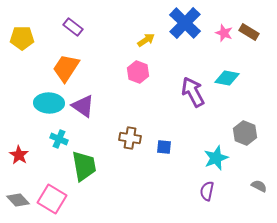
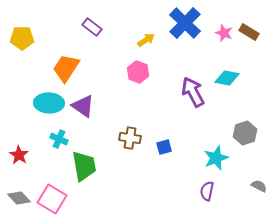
purple rectangle: moved 19 px right
gray hexagon: rotated 20 degrees clockwise
blue square: rotated 21 degrees counterclockwise
gray diamond: moved 1 px right, 2 px up
